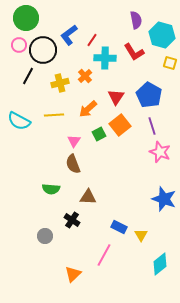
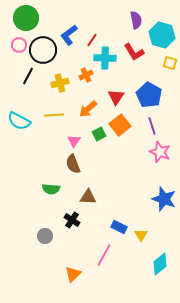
orange cross: moved 1 px right, 1 px up; rotated 16 degrees clockwise
